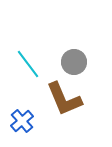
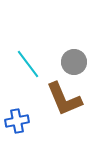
blue cross: moved 5 px left; rotated 30 degrees clockwise
